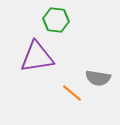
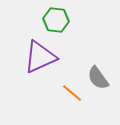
purple triangle: moved 3 px right; rotated 15 degrees counterclockwise
gray semicircle: rotated 45 degrees clockwise
